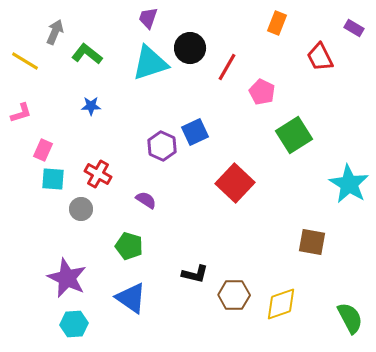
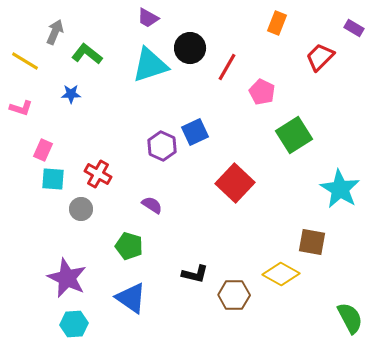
purple trapezoid: rotated 80 degrees counterclockwise
red trapezoid: rotated 72 degrees clockwise
cyan triangle: moved 2 px down
blue star: moved 20 px left, 12 px up
pink L-shape: moved 5 px up; rotated 35 degrees clockwise
cyan star: moved 9 px left, 5 px down
purple semicircle: moved 6 px right, 5 px down
yellow diamond: moved 30 px up; rotated 48 degrees clockwise
